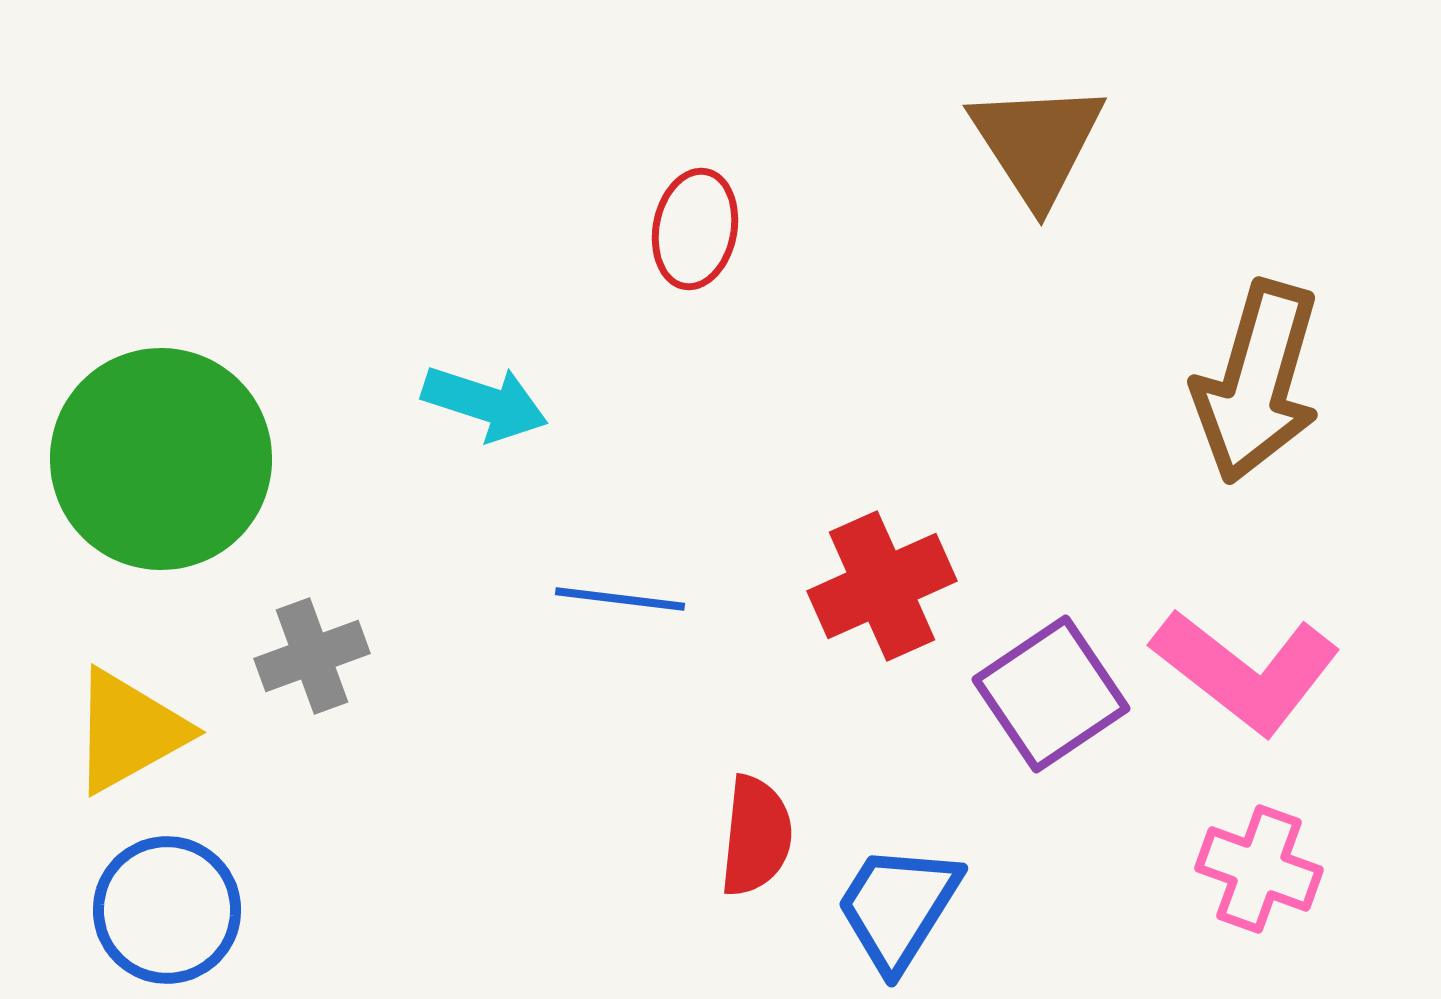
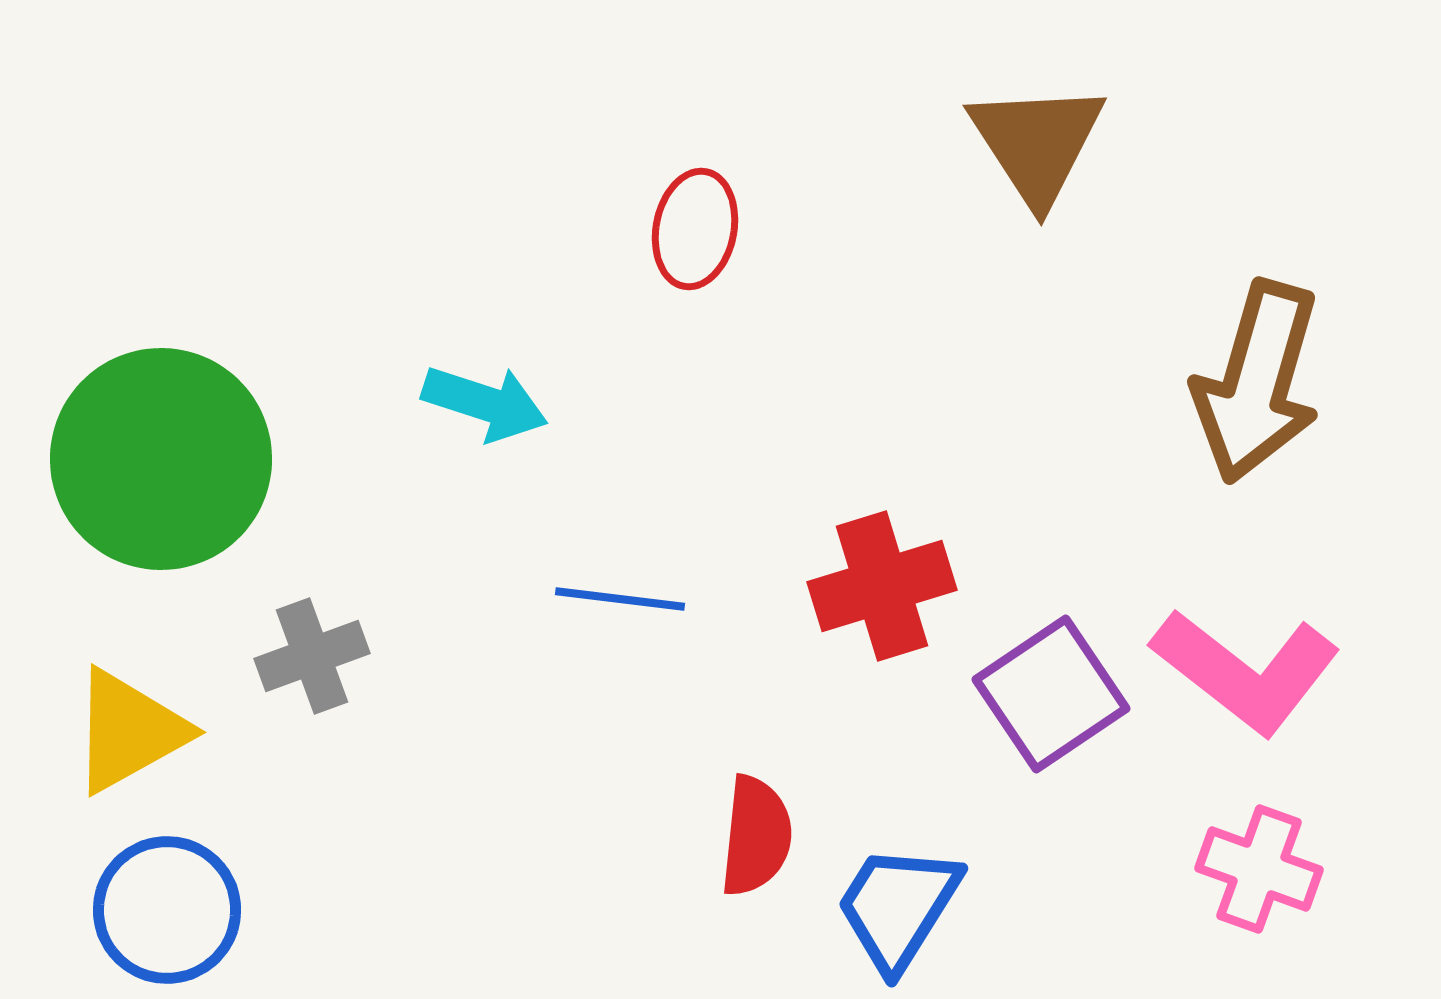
red cross: rotated 7 degrees clockwise
